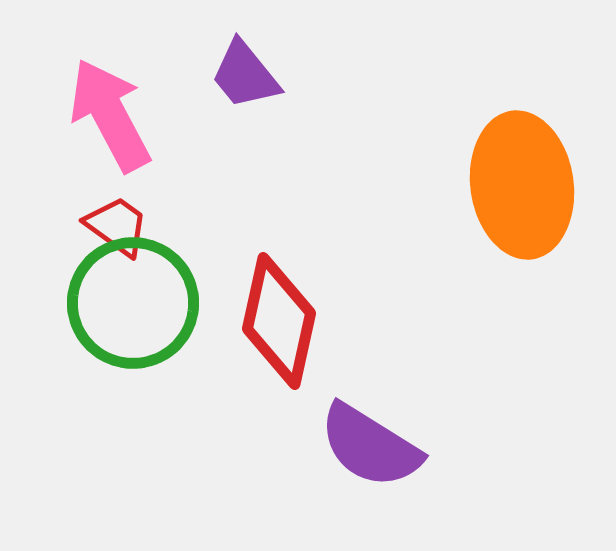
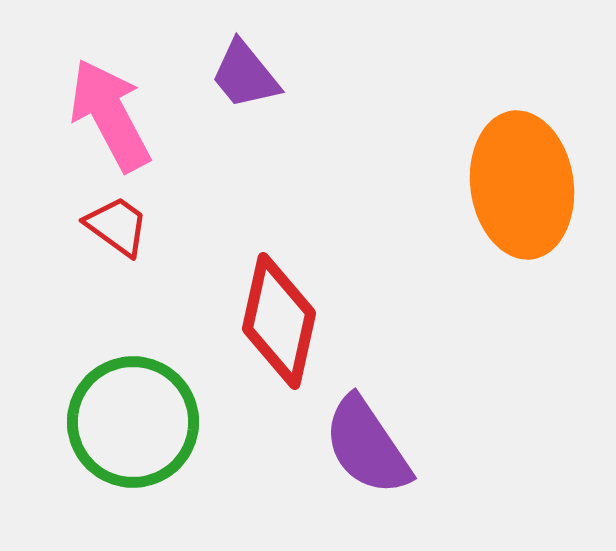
green circle: moved 119 px down
purple semicircle: moved 3 px left; rotated 24 degrees clockwise
